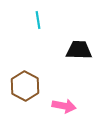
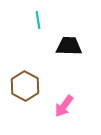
black trapezoid: moved 10 px left, 4 px up
pink arrow: rotated 115 degrees clockwise
